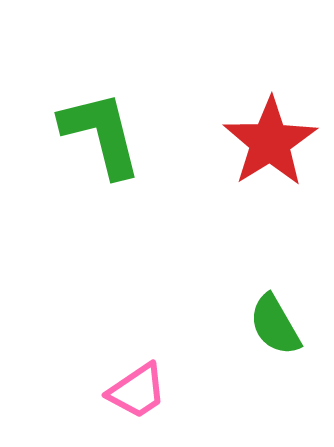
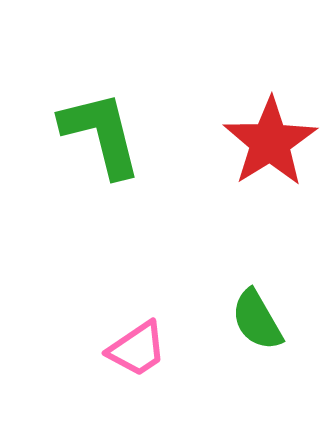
green semicircle: moved 18 px left, 5 px up
pink trapezoid: moved 42 px up
